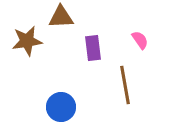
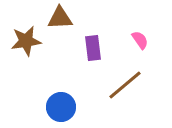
brown triangle: moved 1 px left, 1 px down
brown star: moved 1 px left
brown line: rotated 60 degrees clockwise
